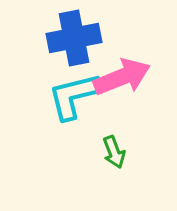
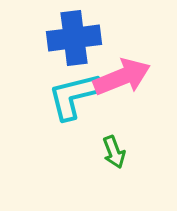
blue cross: rotated 4 degrees clockwise
